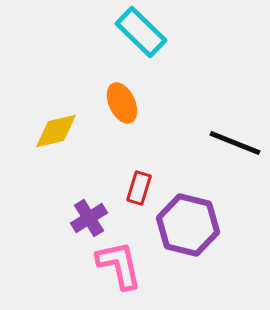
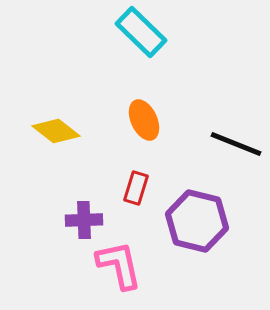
orange ellipse: moved 22 px right, 17 px down
yellow diamond: rotated 51 degrees clockwise
black line: moved 1 px right, 1 px down
red rectangle: moved 3 px left
purple cross: moved 5 px left, 2 px down; rotated 30 degrees clockwise
purple hexagon: moved 9 px right, 4 px up
